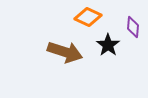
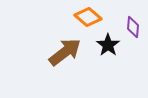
orange diamond: rotated 16 degrees clockwise
brown arrow: rotated 56 degrees counterclockwise
